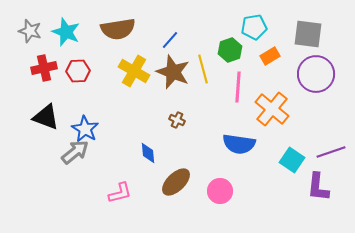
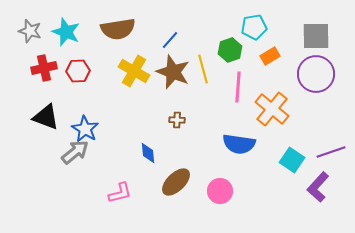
gray square: moved 8 px right, 2 px down; rotated 8 degrees counterclockwise
brown cross: rotated 21 degrees counterclockwise
purple L-shape: rotated 36 degrees clockwise
